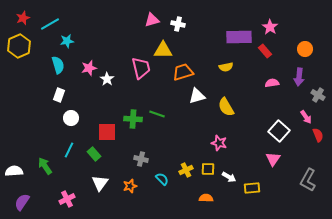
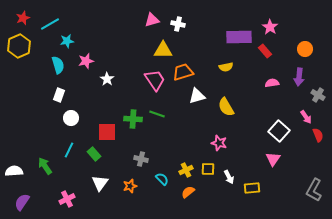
pink star at (89, 68): moved 3 px left, 7 px up
pink trapezoid at (141, 68): moved 14 px right, 12 px down; rotated 20 degrees counterclockwise
white arrow at (229, 177): rotated 32 degrees clockwise
gray L-shape at (308, 180): moved 6 px right, 10 px down
orange semicircle at (206, 198): moved 18 px left, 6 px up; rotated 40 degrees counterclockwise
